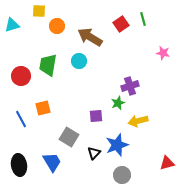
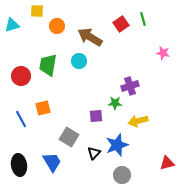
yellow square: moved 2 px left
green star: moved 3 px left; rotated 24 degrees clockwise
